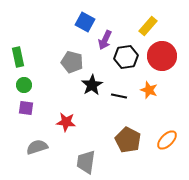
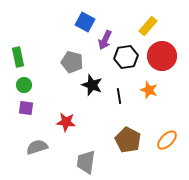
black star: rotated 20 degrees counterclockwise
black line: rotated 70 degrees clockwise
